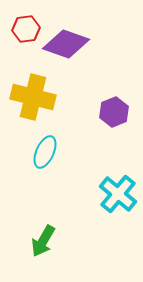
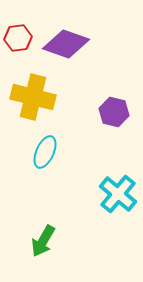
red hexagon: moved 8 px left, 9 px down
purple hexagon: rotated 24 degrees counterclockwise
